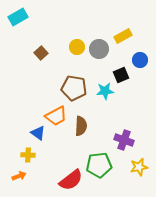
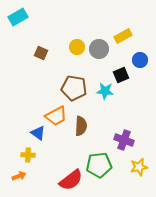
brown square: rotated 24 degrees counterclockwise
cyan star: rotated 12 degrees clockwise
